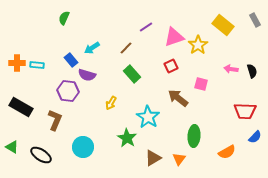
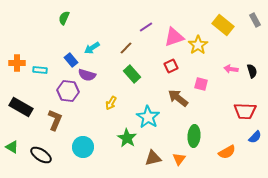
cyan rectangle: moved 3 px right, 5 px down
brown triangle: rotated 18 degrees clockwise
